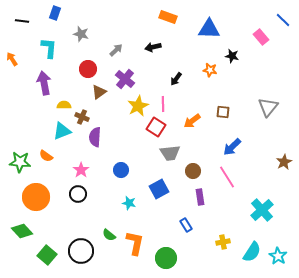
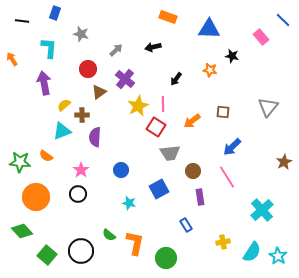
yellow semicircle at (64, 105): rotated 40 degrees counterclockwise
brown cross at (82, 117): moved 2 px up; rotated 24 degrees counterclockwise
